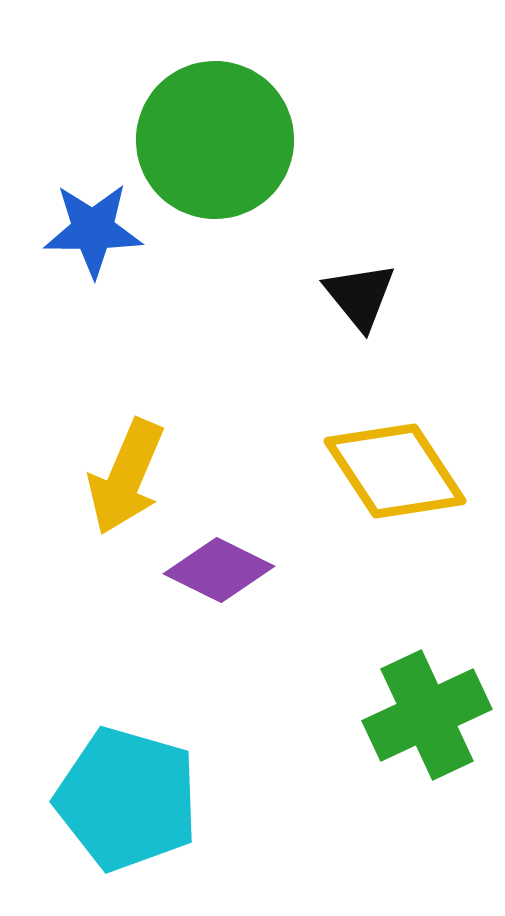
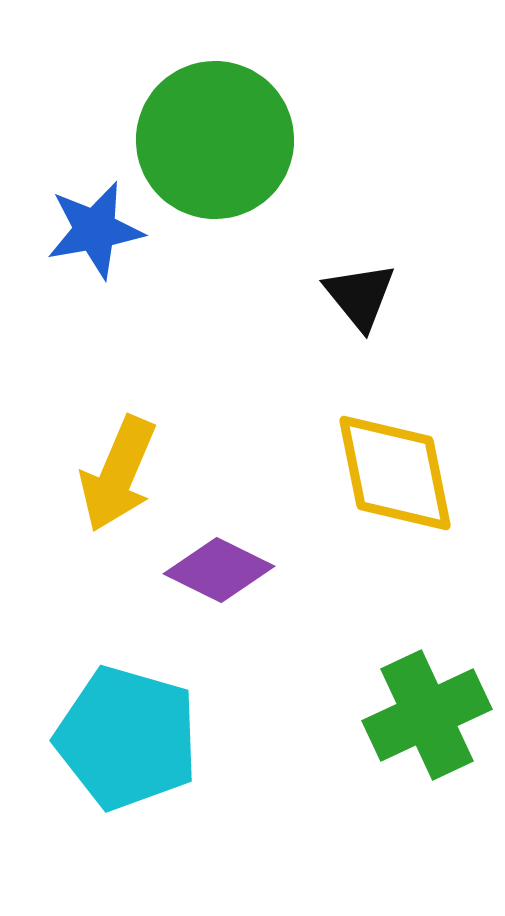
blue star: moved 2 px right; rotated 10 degrees counterclockwise
yellow diamond: moved 2 px down; rotated 22 degrees clockwise
yellow arrow: moved 8 px left, 3 px up
cyan pentagon: moved 61 px up
